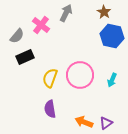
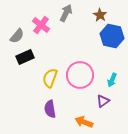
brown star: moved 4 px left, 3 px down
purple triangle: moved 3 px left, 22 px up
